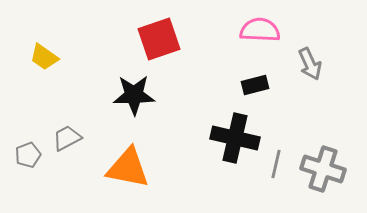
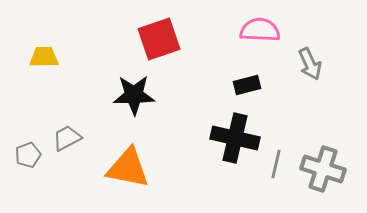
yellow trapezoid: rotated 144 degrees clockwise
black rectangle: moved 8 px left
